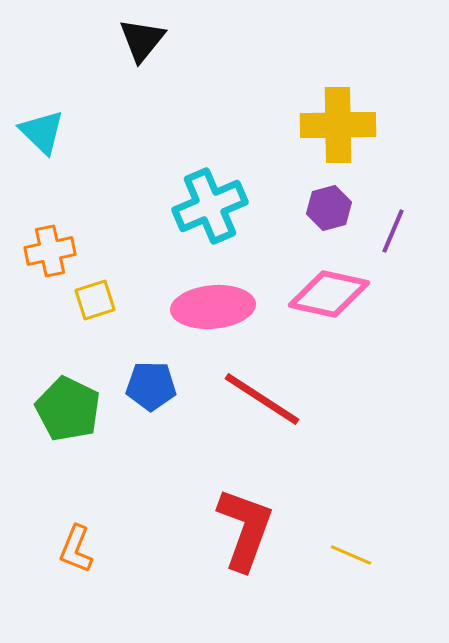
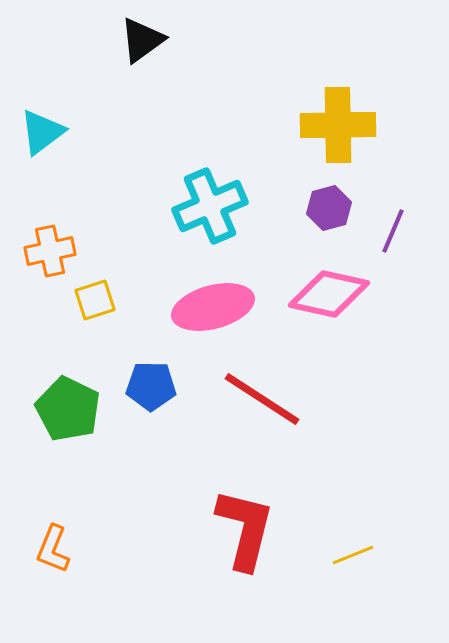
black triangle: rotated 15 degrees clockwise
cyan triangle: rotated 39 degrees clockwise
pink ellipse: rotated 10 degrees counterclockwise
red L-shape: rotated 6 degrees counterclockwise
orange L-shape: moved 23 px left
yellow line: moved 2 px right; rotated 45 degrees counterclockwise
